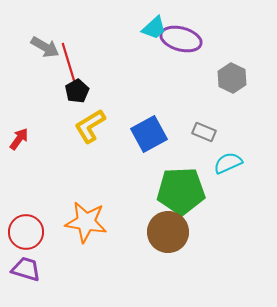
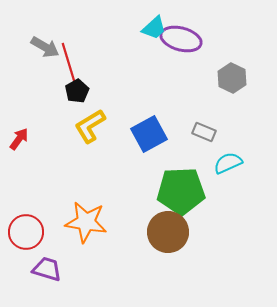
purple trapezoid: moved 21 px right
